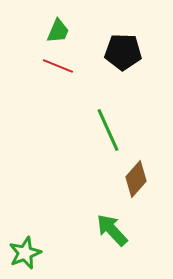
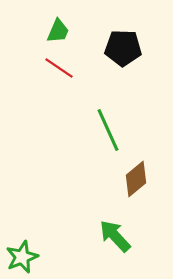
black pentagon: moved 4 px up
red line: moved 1 px right, 2 px down; rotated 12 degrees clockwise
brown diamond: rotated 9 degrees clockwise
green arrow: moved 3 px right, 6 px down
green star: moved 3 px left, 4 px down
